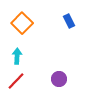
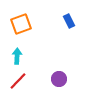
orange square: moved 1 px left, 1 px down; rotated 25 degrees clockwise
red line: moved 2 px right
